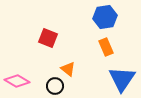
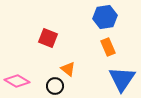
orange rectangle: moved 2 px right
